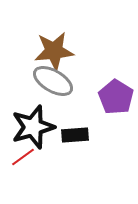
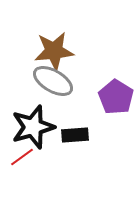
red line: moved 1 px left
